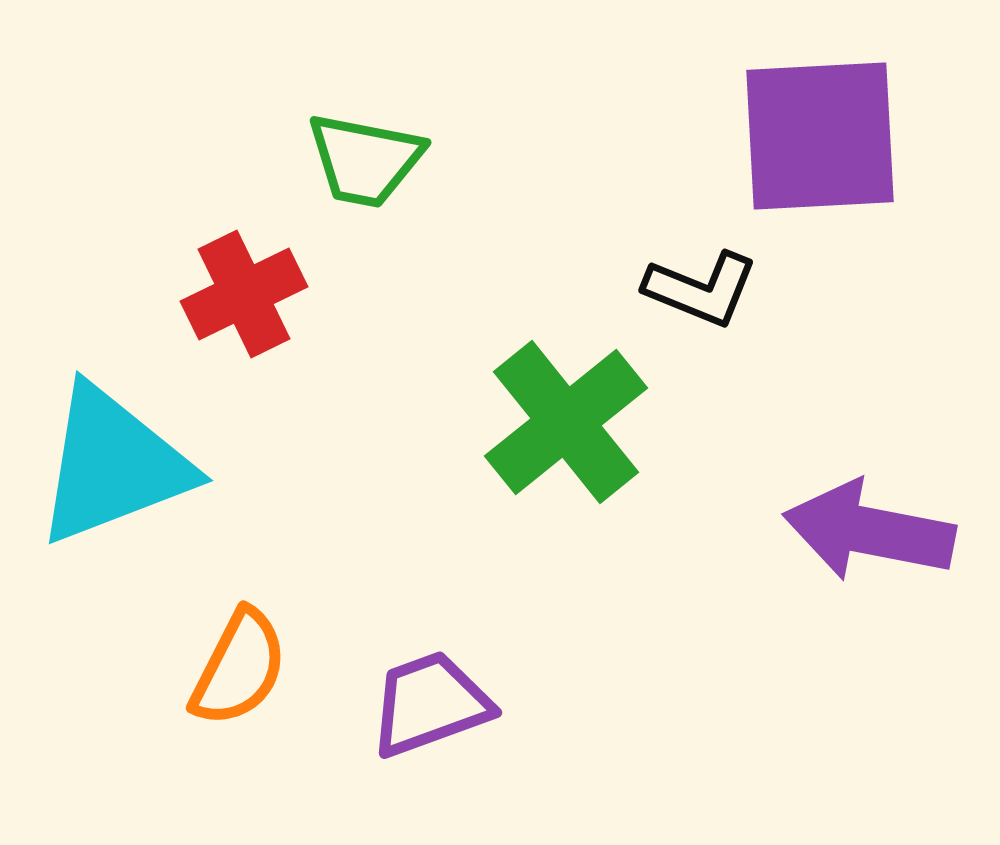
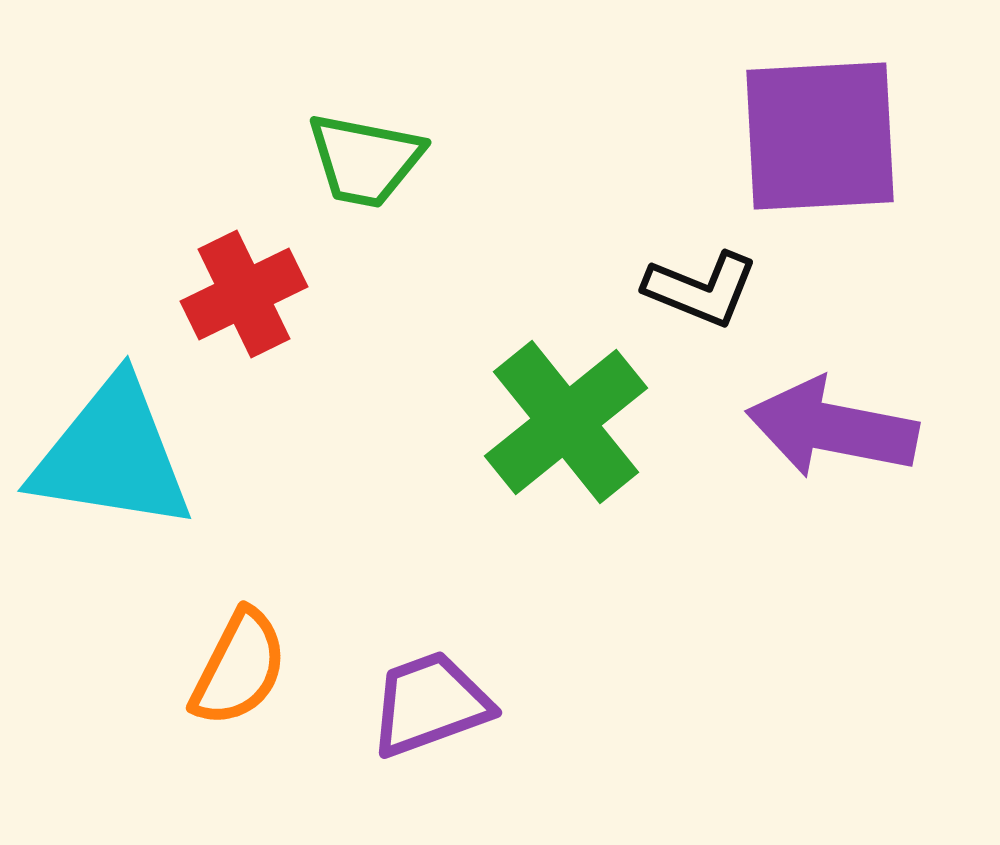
cyan triangle: moved 1 px left, 10 px up; rotated 30 degrees clockwise
purple arrow: moved 37 px left, 103 px up
